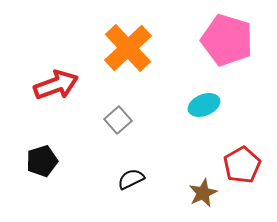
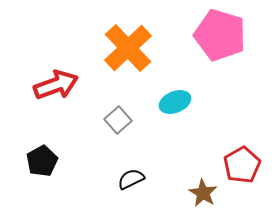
pink pentagon: moved 7 px left, 5 px up
cyan ellipse: moved 29 px left, 3 px up
black pentagon: rotated 12 degrees counterclockwise
brown star: rotated 16 degrees counterclockwise
